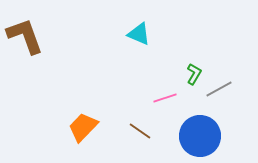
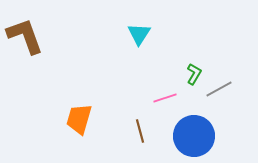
cyan triangle: rotated 40 degrees clockwise
orange trapezoid: moved 4 px left, 8 px up; rotated 28 degrees counterclockwise
brown line: rotated 40 degrees clockwise
blue circle: moved 6 px left
